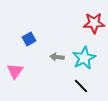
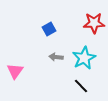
blue square: moved 20 px right, 10 px up
gray arrow: moved 1 px left
